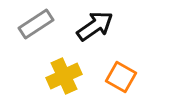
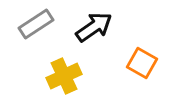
black arrow: moved 1 px left, 1 px down
orange square: moved 21 px right, 14 px up
